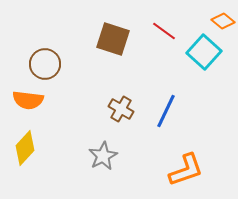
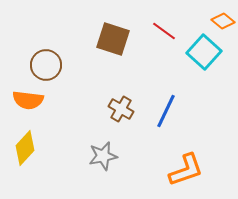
brown circle: moved 1 px right, 1 px down
gray star: rotated 16 degrees clockwise
